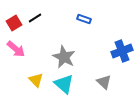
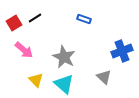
pink arrow: moved 8 px right, 1 px down
gray triangle: moved 5 px up
